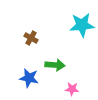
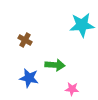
brown cross: moved 6 px left, 2 px down
